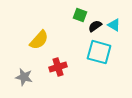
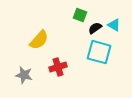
black semicircle: moved 2 px down
gray star: moved 2 px up
